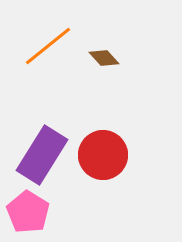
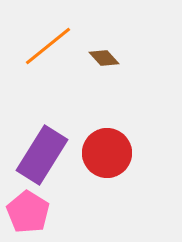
red circle: moved 4 px right, 2 px up
